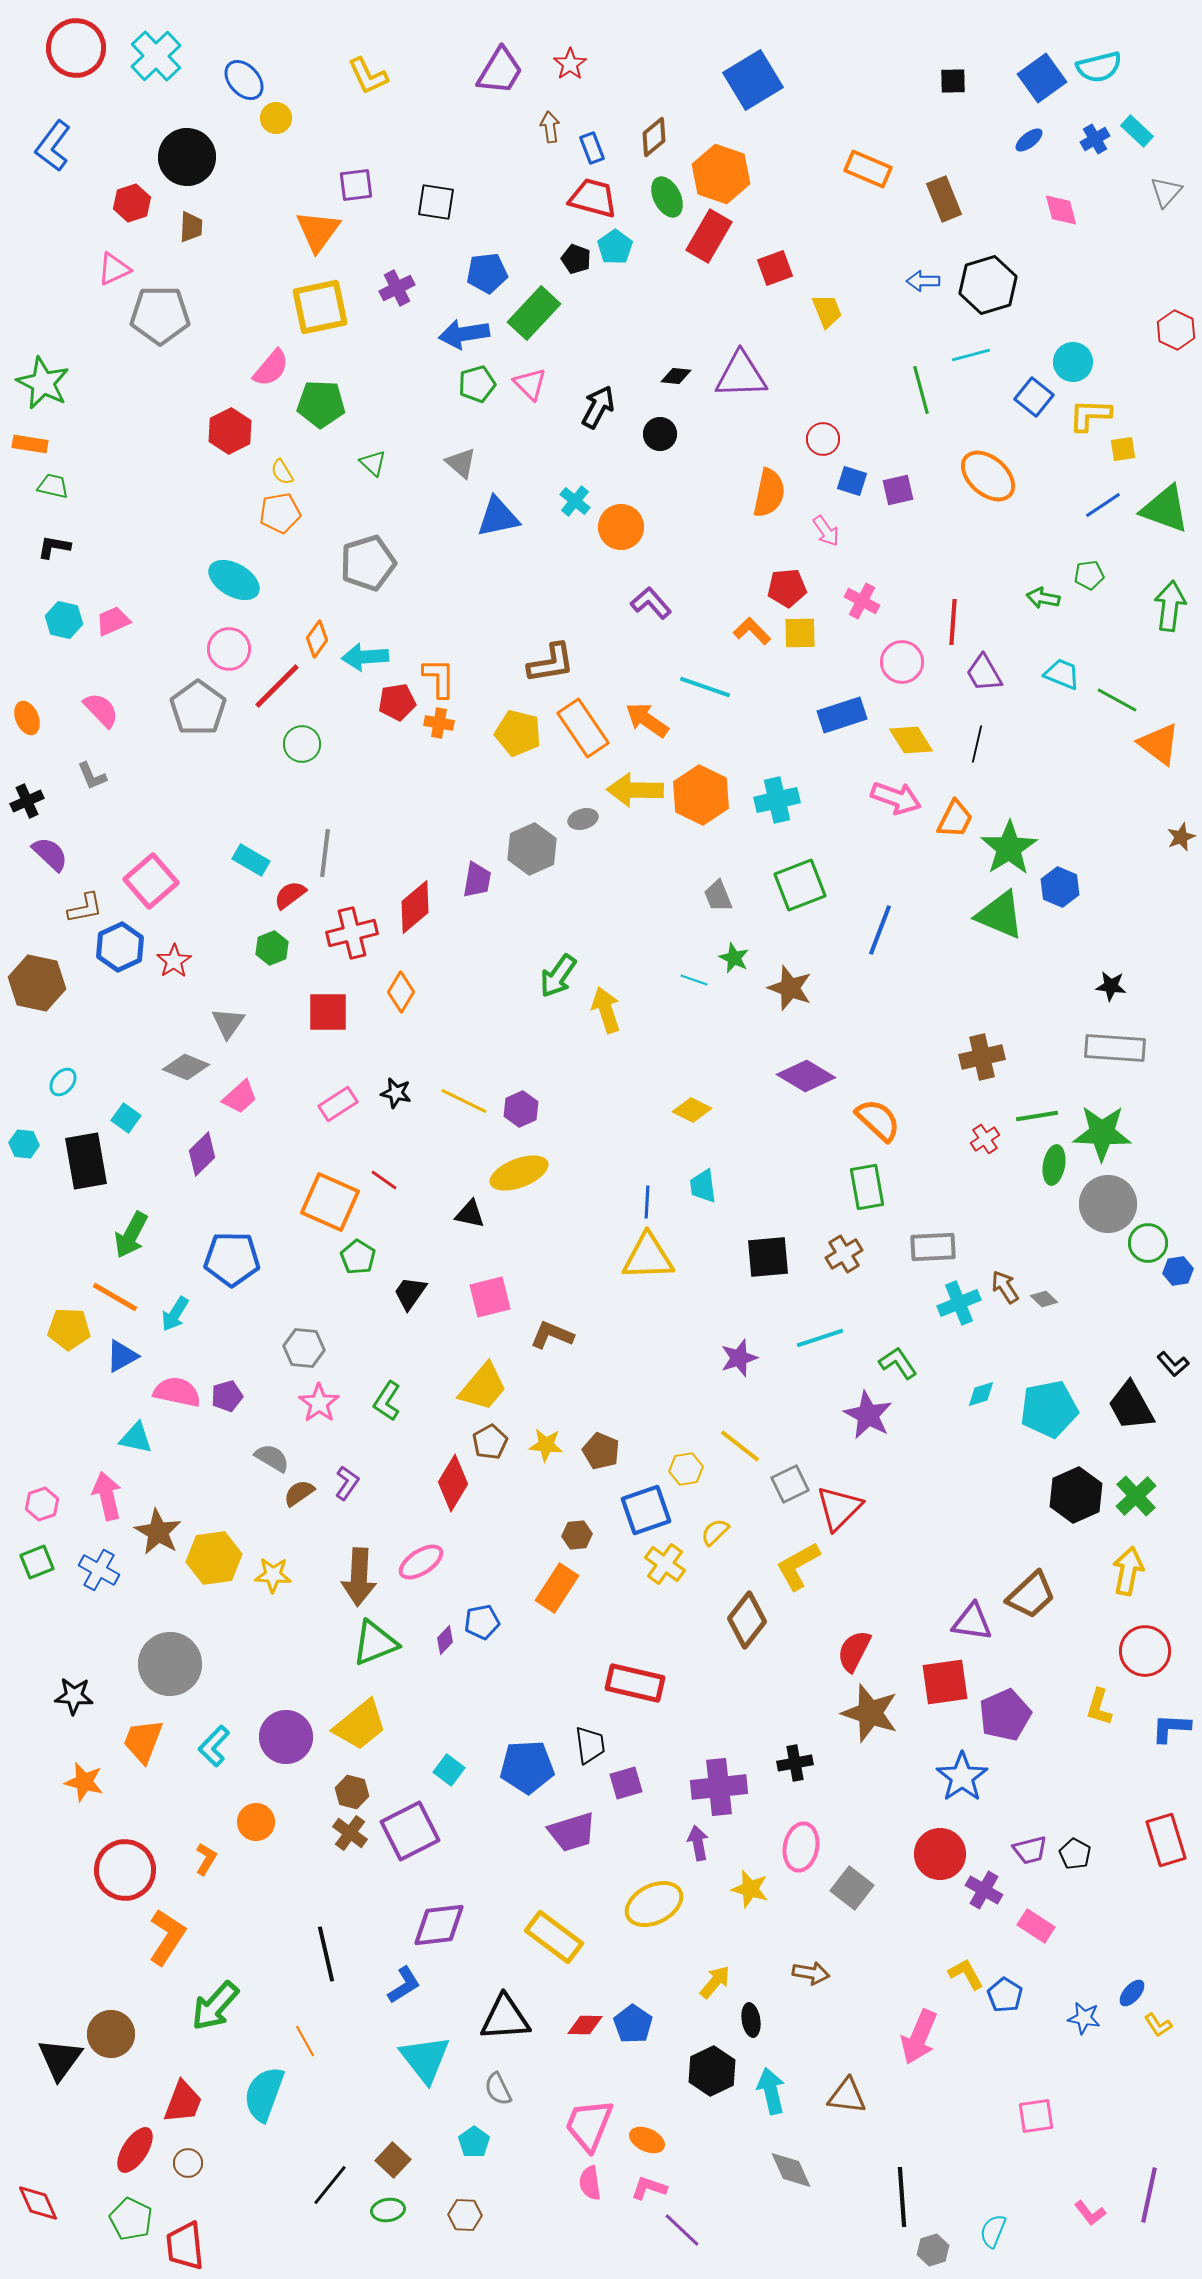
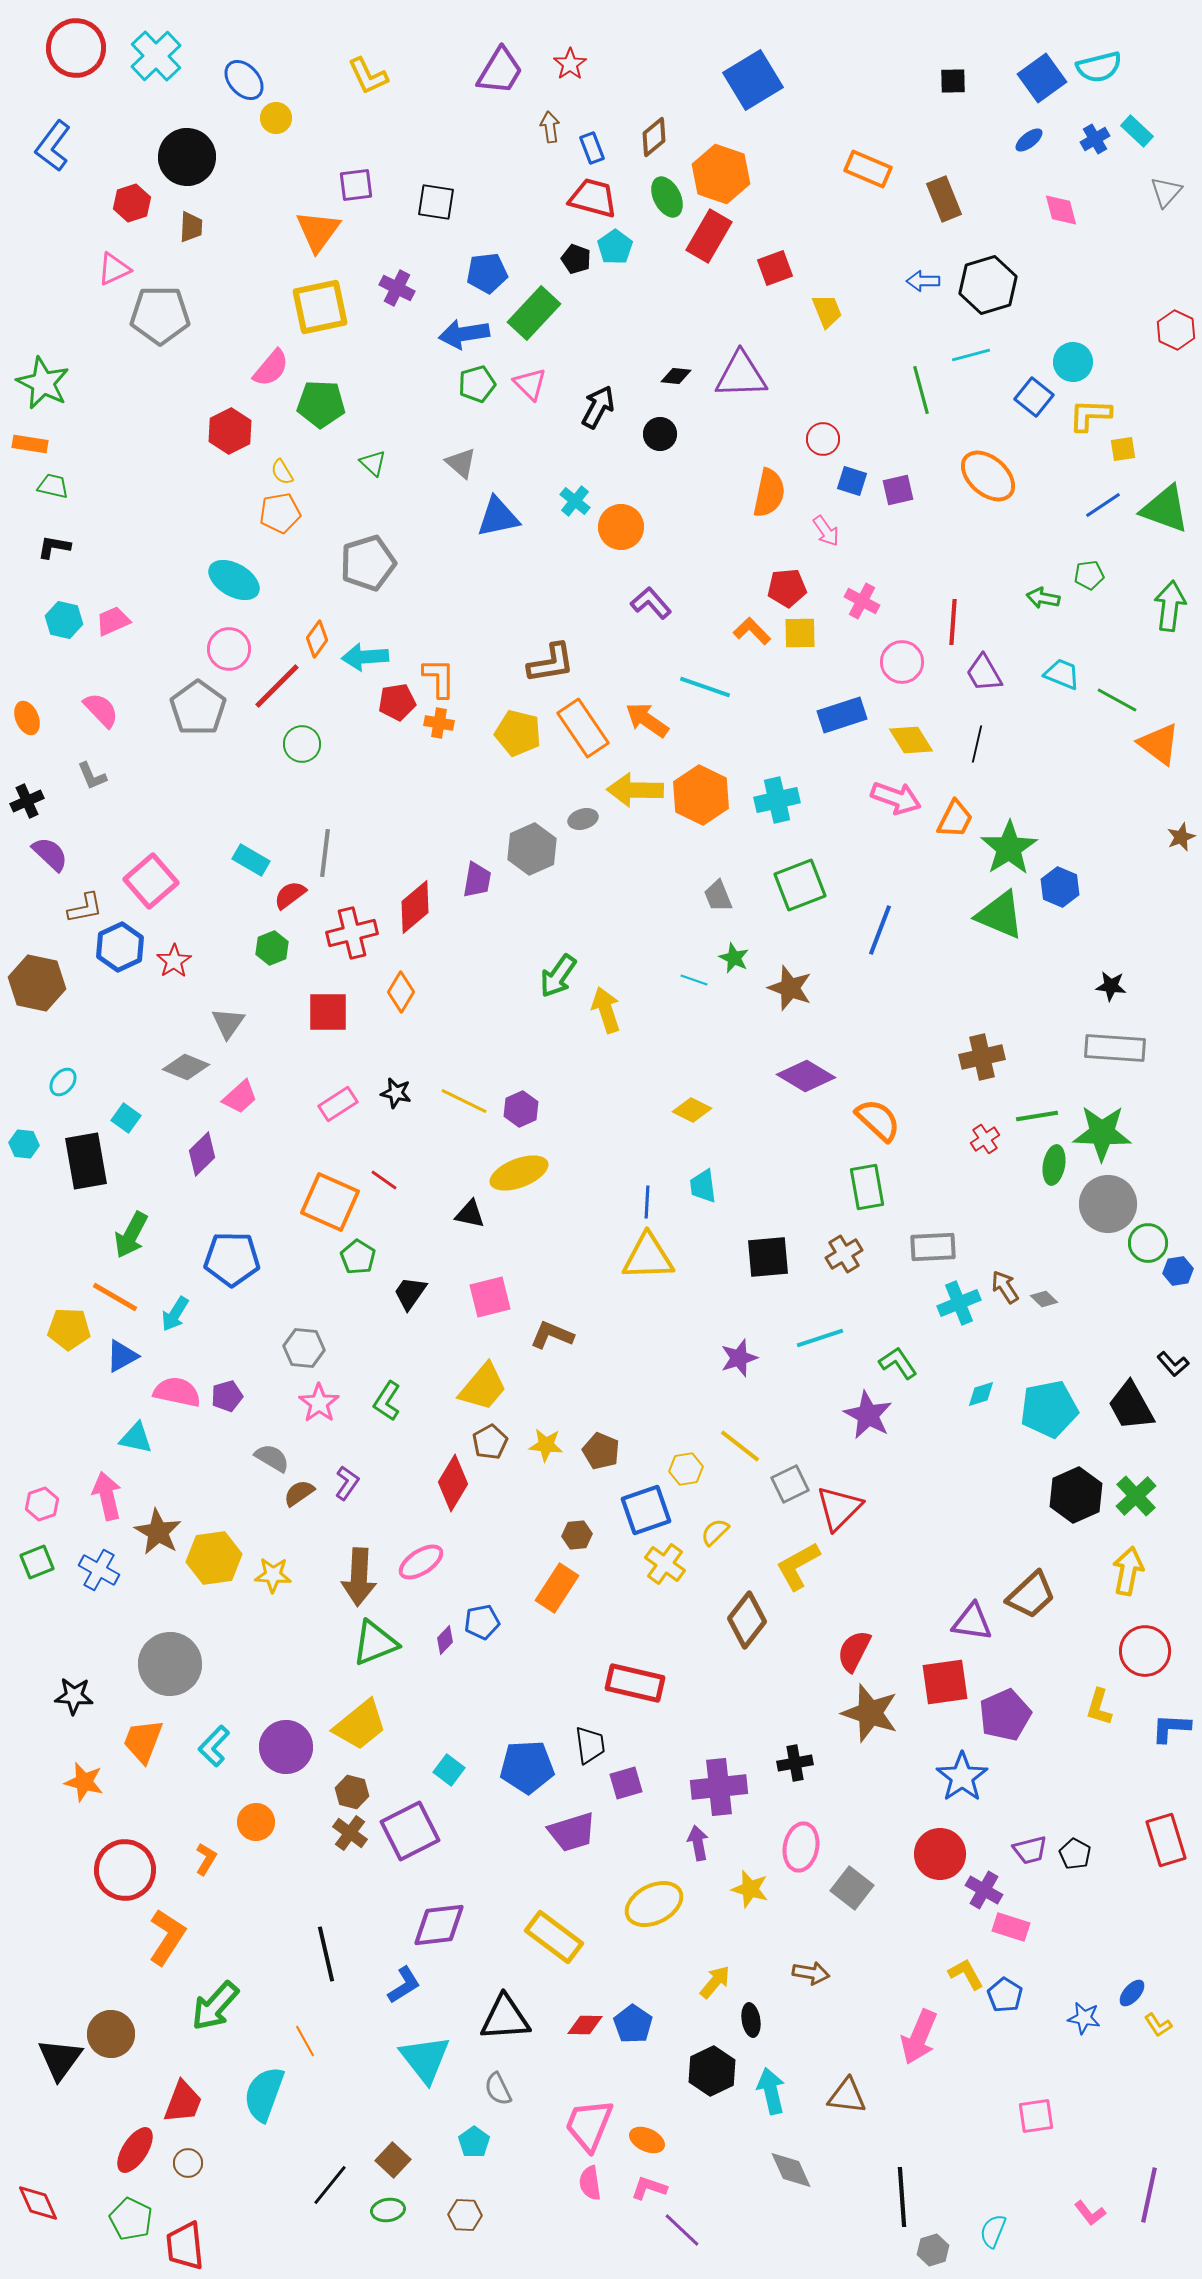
purple cross at (397, 288): rotated 36 degrees counterclockwise
purple circle at (286, 1737): moved 10 px down
pink rectangle at (1036, 1926): moved 25 px left, 1 px down; rotated 15 degrees counterclockwise
